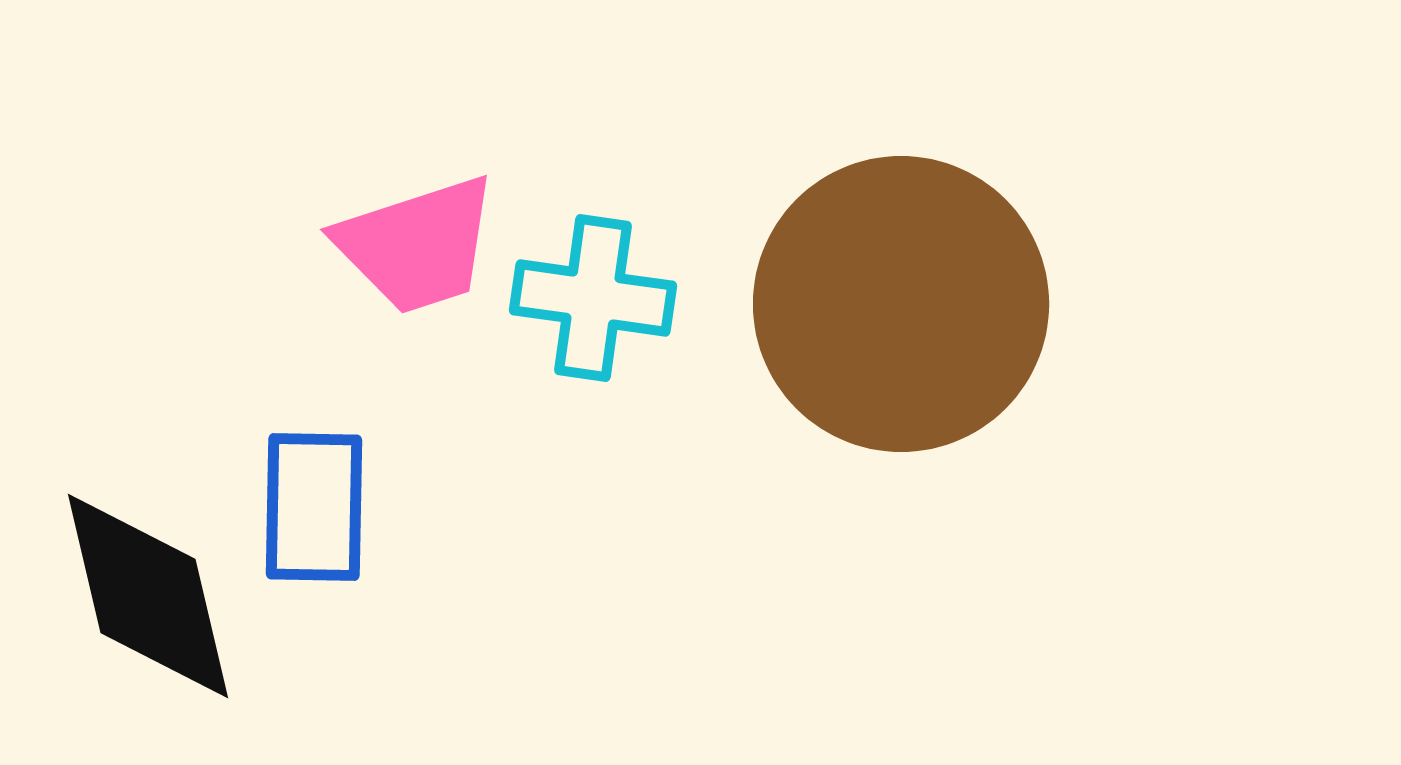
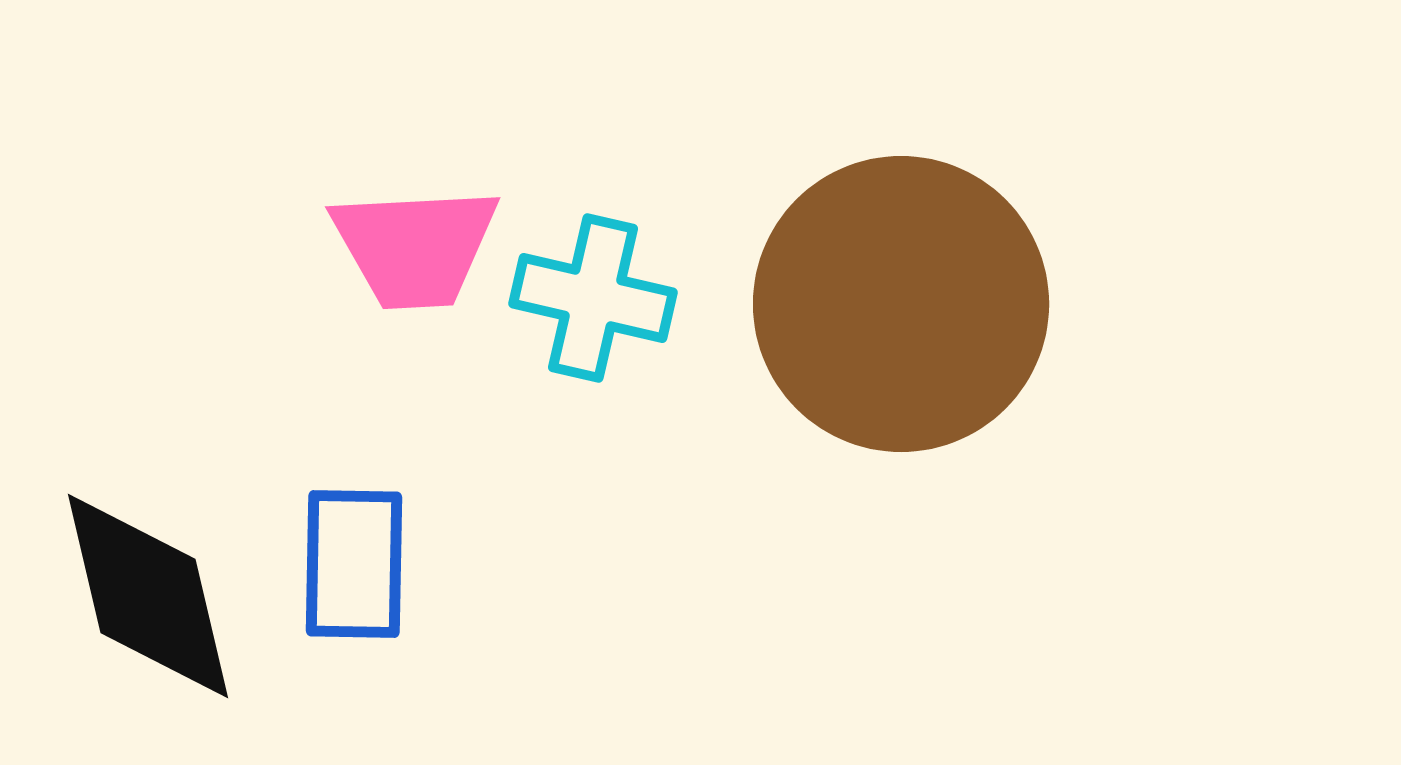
pink trapezoid: moved 2 px left, 2 px down; rotated 15 degrees clockwise
cyan cross: rotated 5 degrees clockwise
blue rectangle: moved 40 px right, 57 px down
